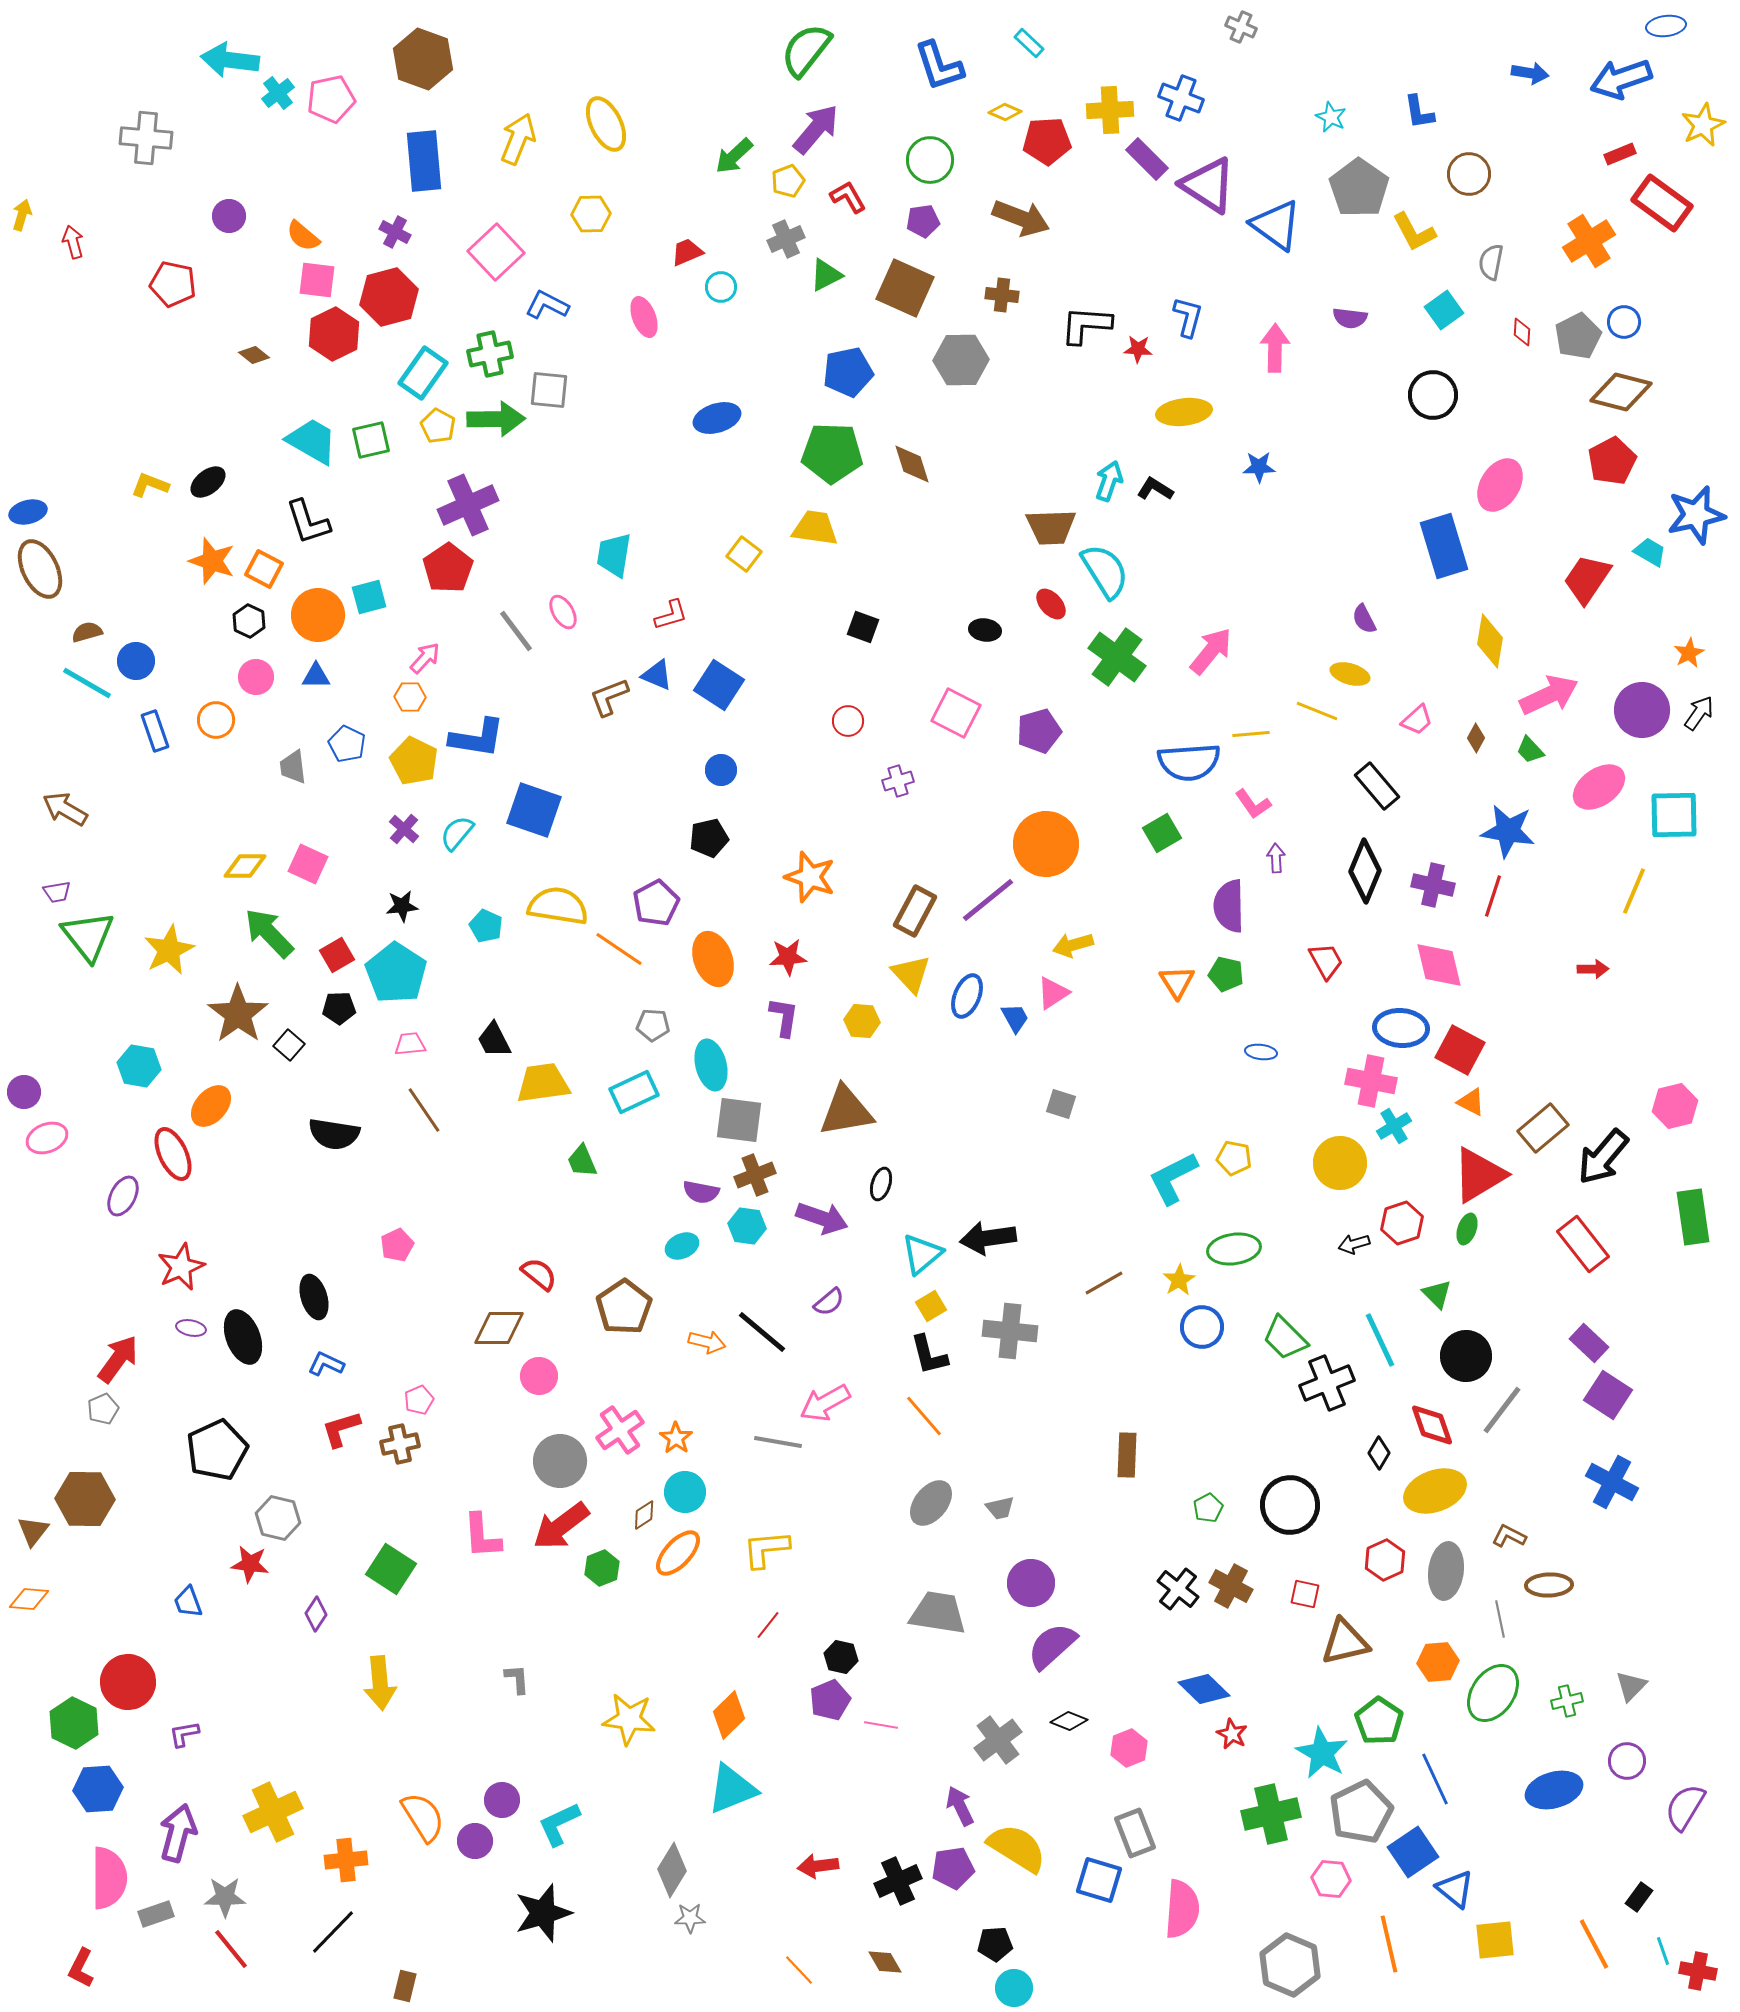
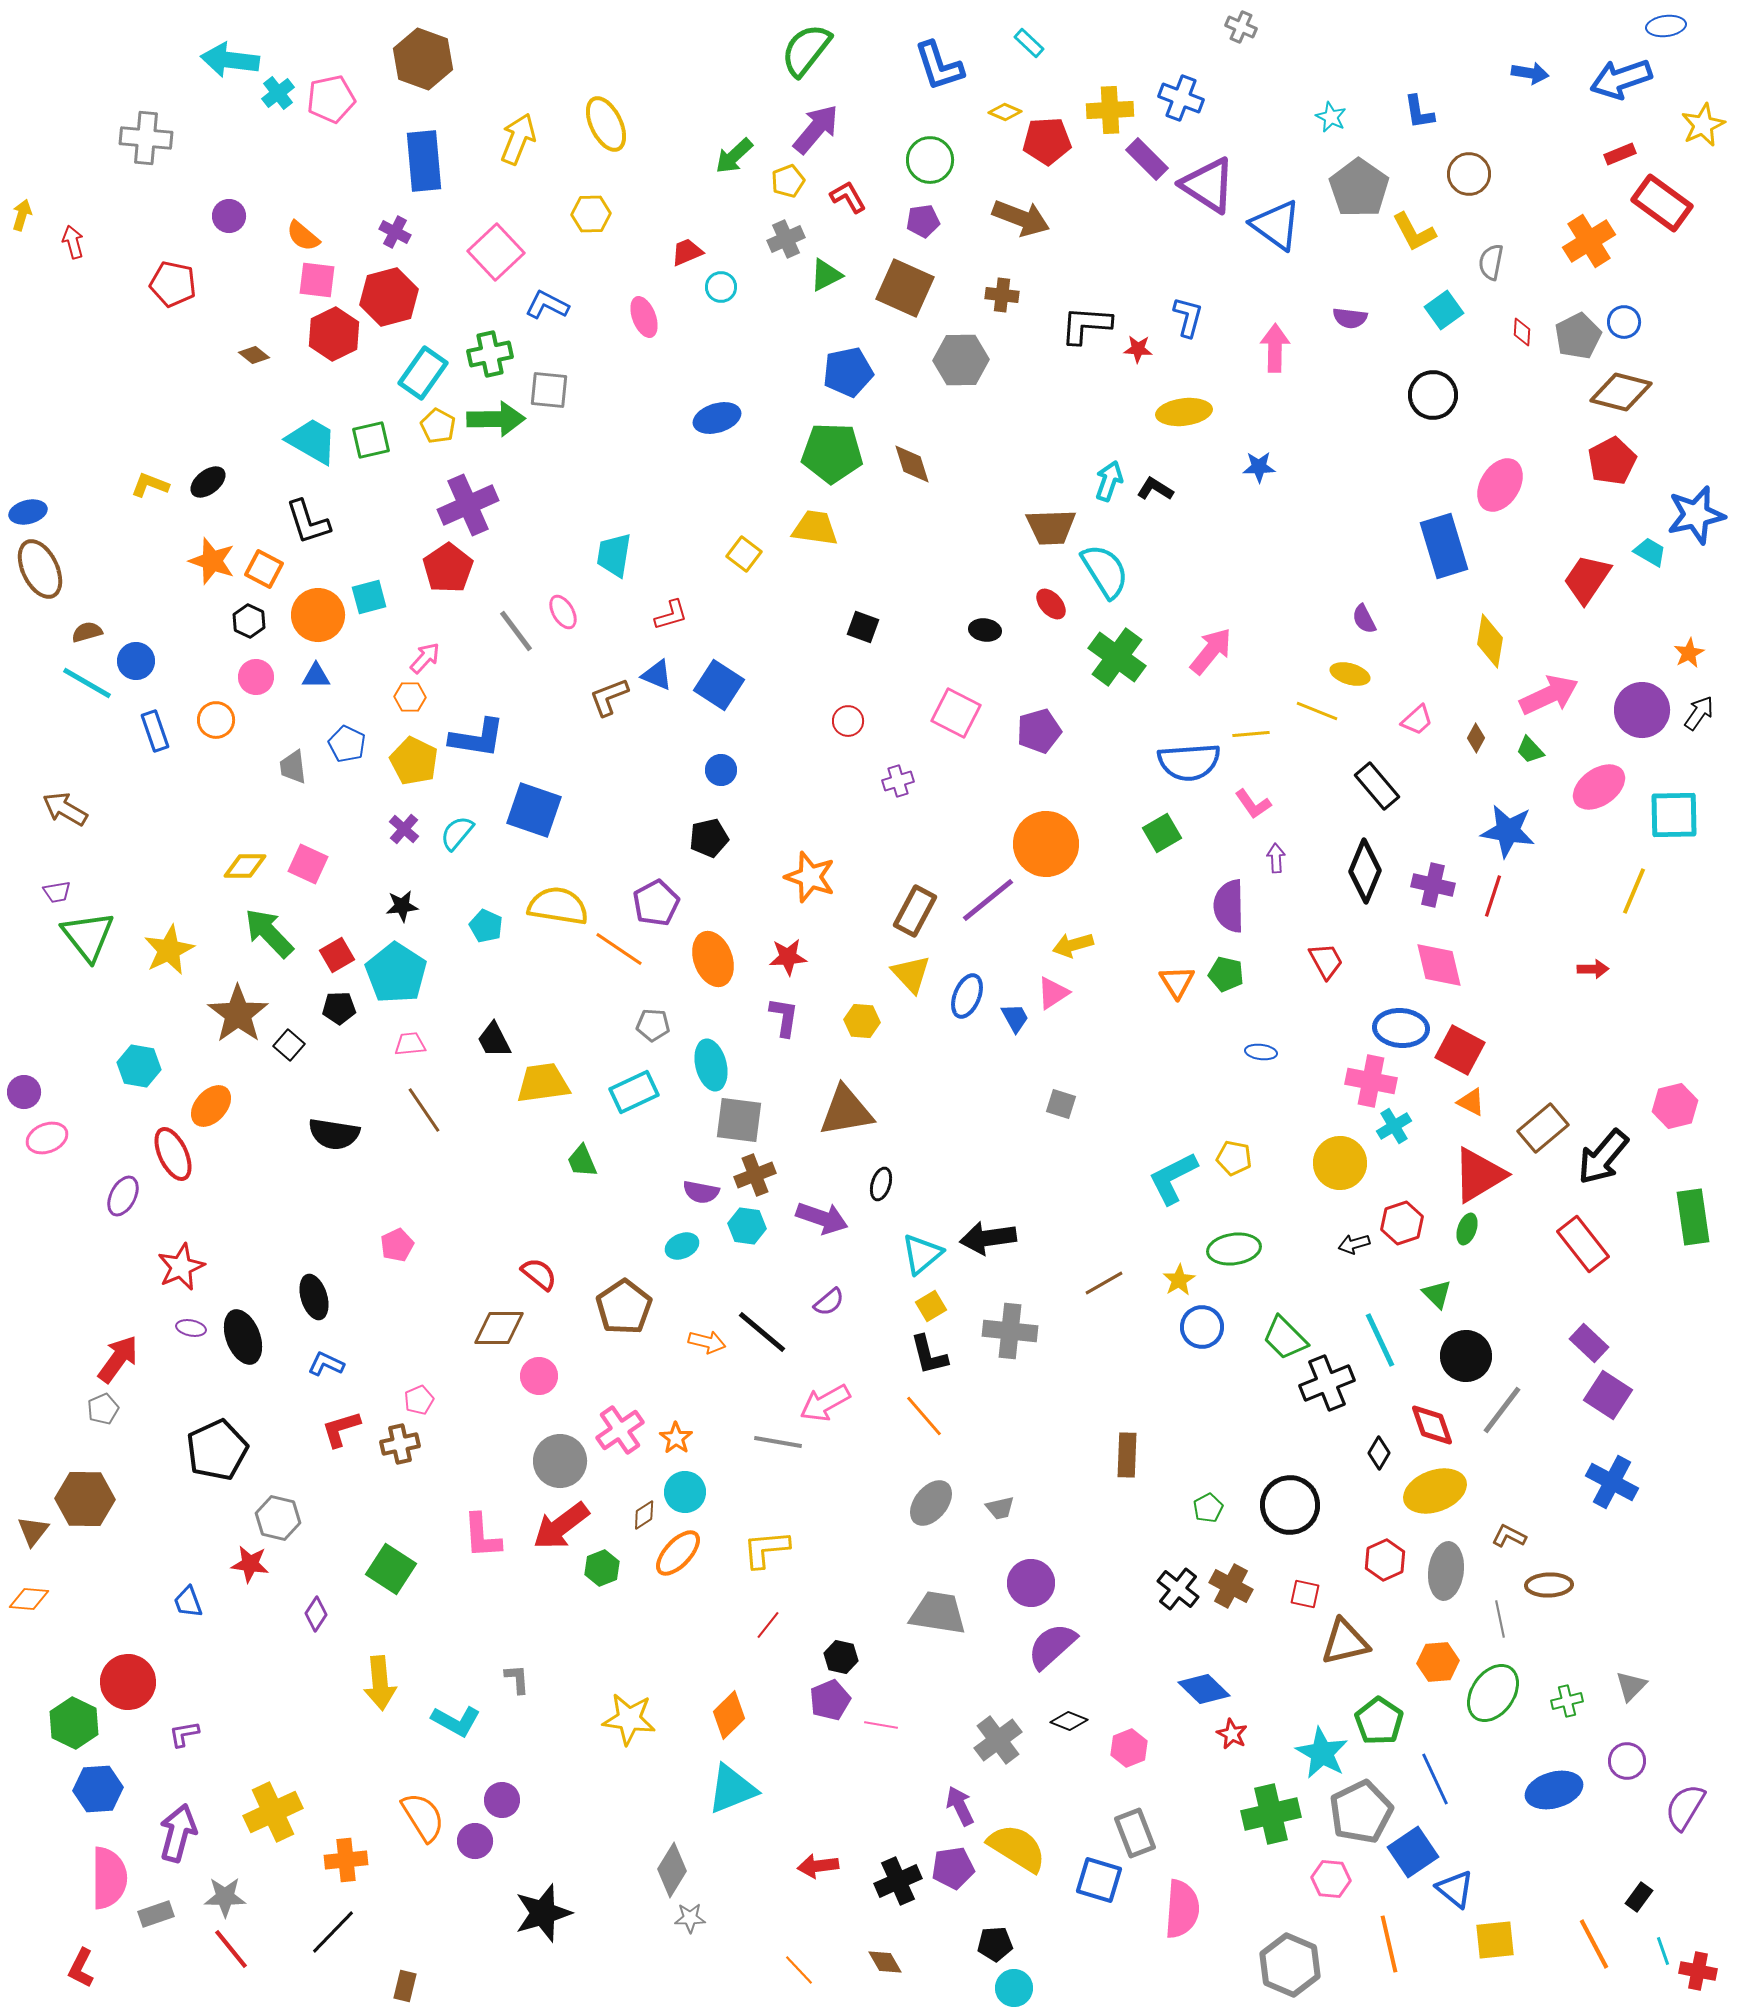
cyan L-shape at (559, 1824): moved 103 px left, 103 px up; rotated 126 degrees counterclockwise
